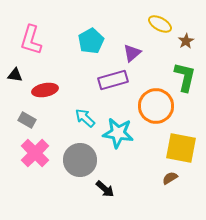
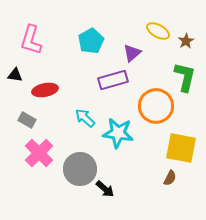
yellow ellipse: moved 2 px left, 7 px down
pink cross: moved 4 px right
gray circle: moved 9 px down
brown semicircle: rotated 147 degrees clockwise
